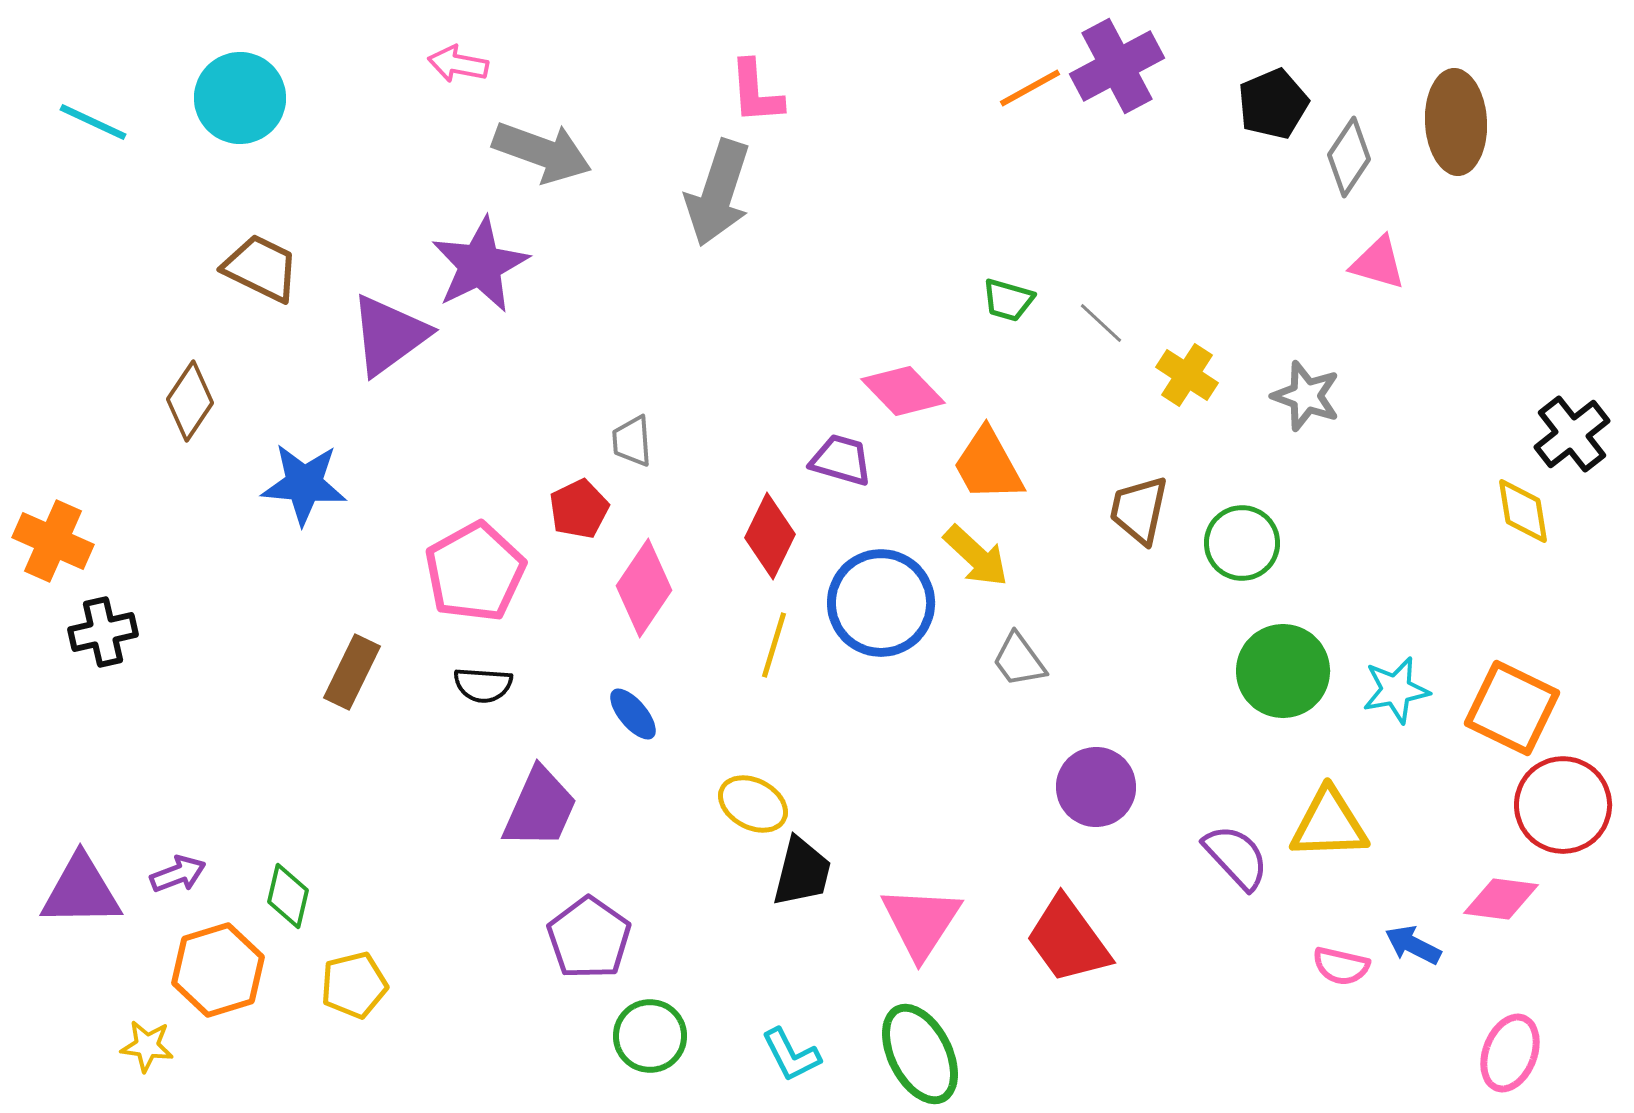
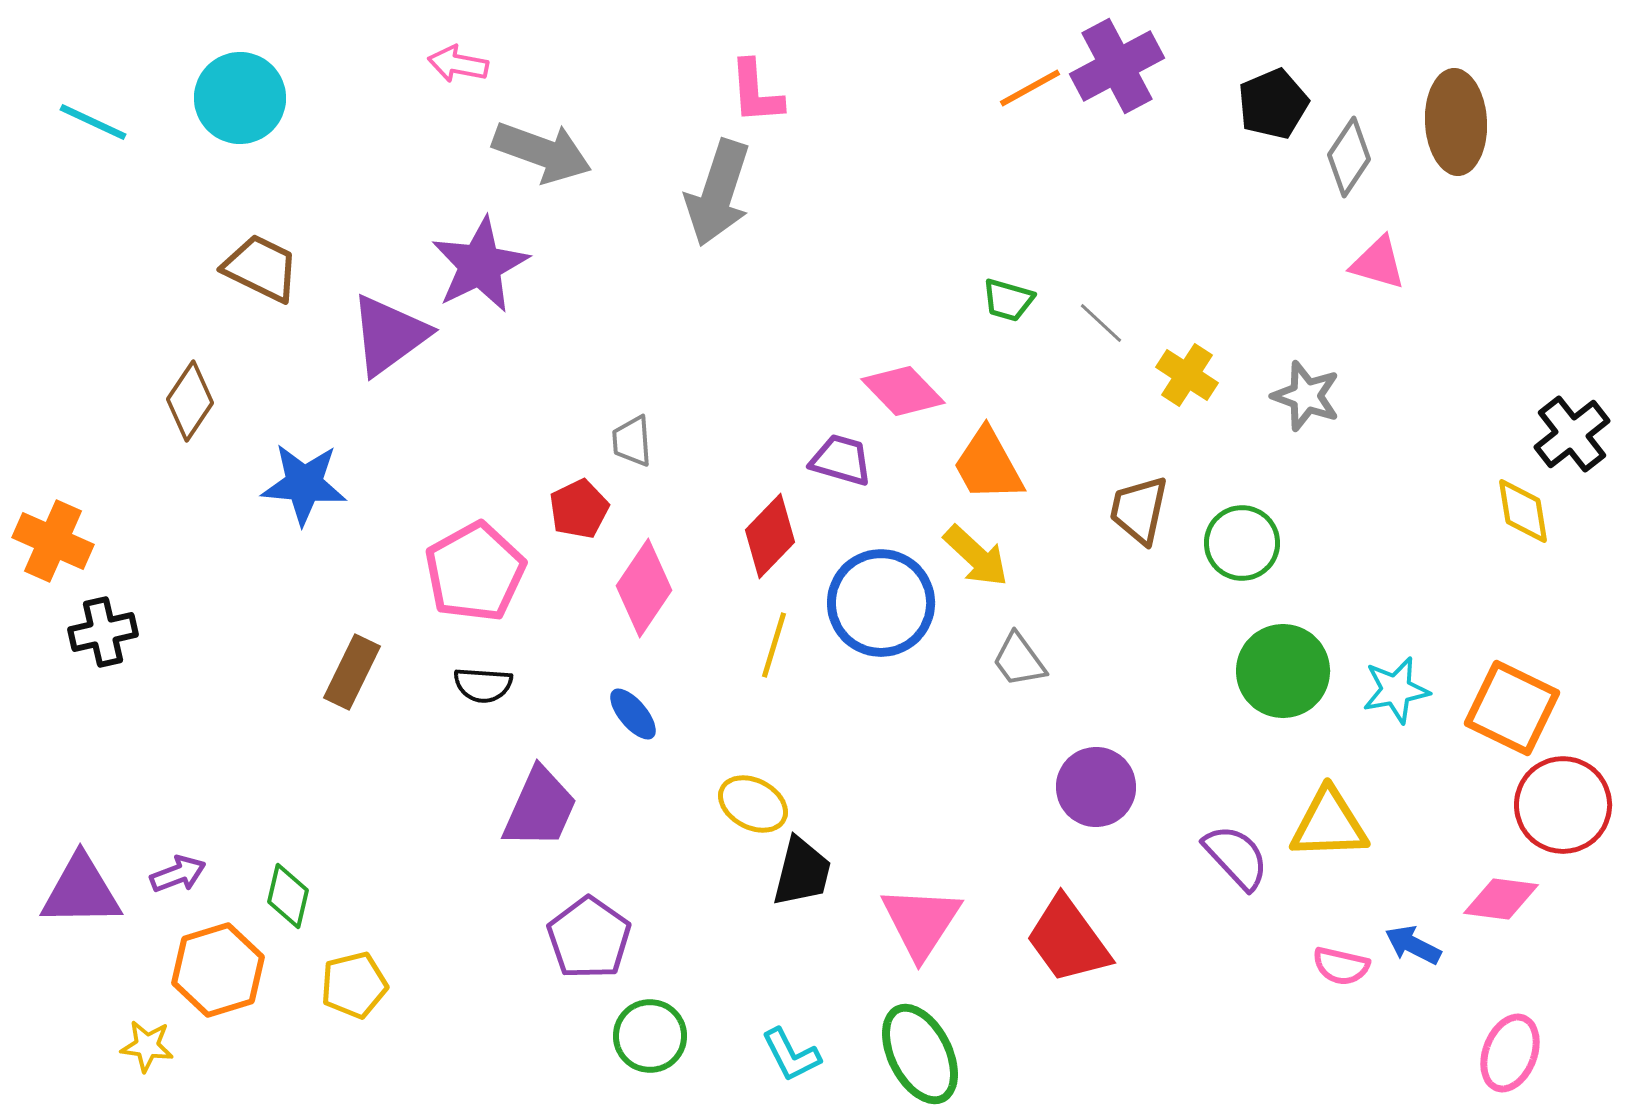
red diamond at (770, 536): rotated 18 degrees clockwise
